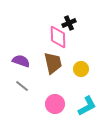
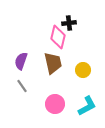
black cross: rotated 16 degrees clockwise
pink diamond: rotated 15 degrees clockwise
purple semicircle: rotated 90 degrees counterclockwise
yellow circle: moved 2 px right, 1 px down
gray line: rotated 16 degrees clockwise
